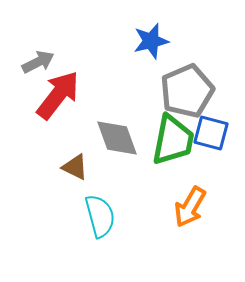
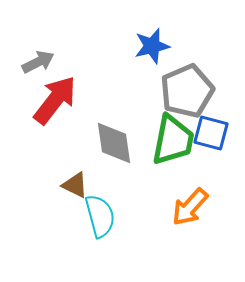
blue star: moved 1 px right, 5 px down
red arrow: moved 3 px left, 5 px down
gray diamond: moved 3 px left, 5 px down; rotated 12 degrees clockwise
brown triangle: moved 18 px down
orange arrow: rotated 12 degrees clockwise
